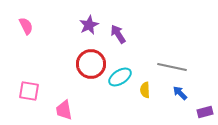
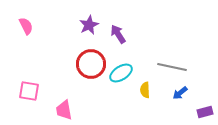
cyan ellipse: moved 1 px right, 4 px up
blue arrow: rotated 84 degrees counterclockwise
